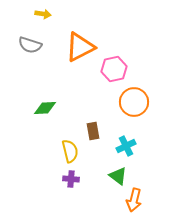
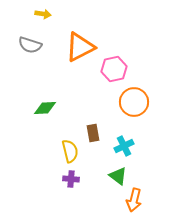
brown rectangle: moved 2 px down
cyan cross: moved 2 px left
